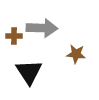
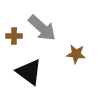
gray arrow: rotated 40 degrees clockwise
black triangle: rotated 20 degrees counterclockwise
